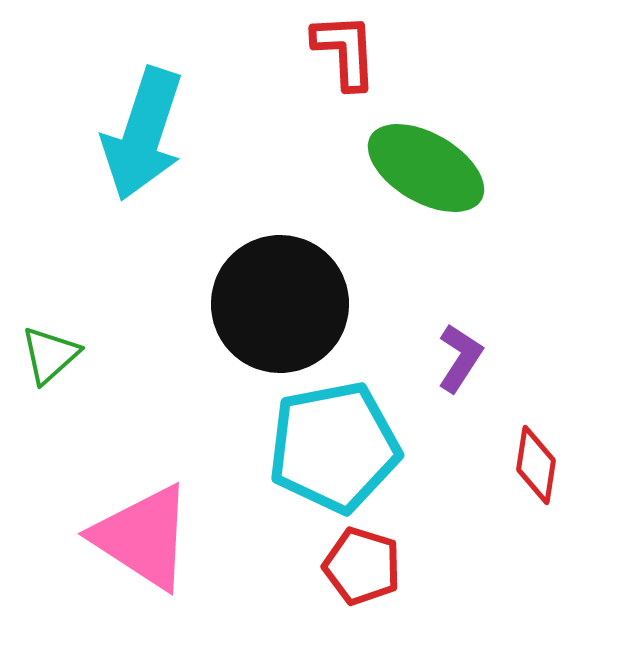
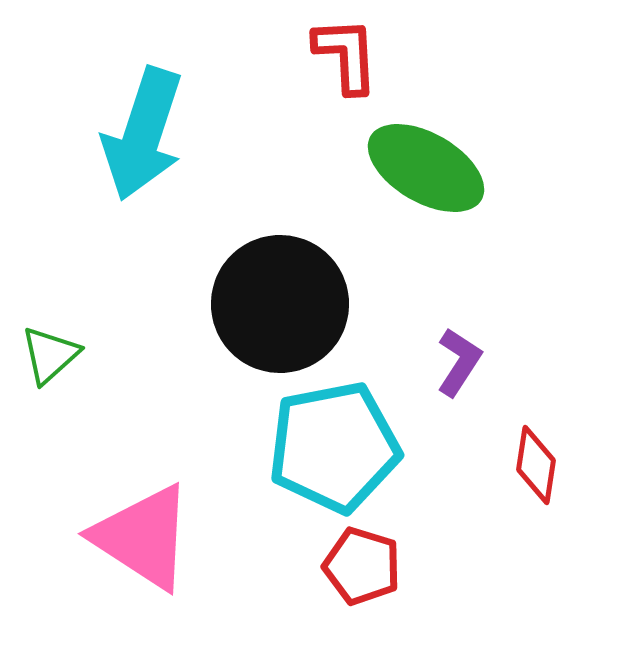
red L-shape: moved 1 px right, 4 px down
purple L-shape: moved 1 px left, 4 px down
